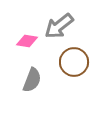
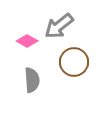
pink diamond: rotated 20 degrees clockwise
gray semicircle: rotated 25 degrees counterclockwise
